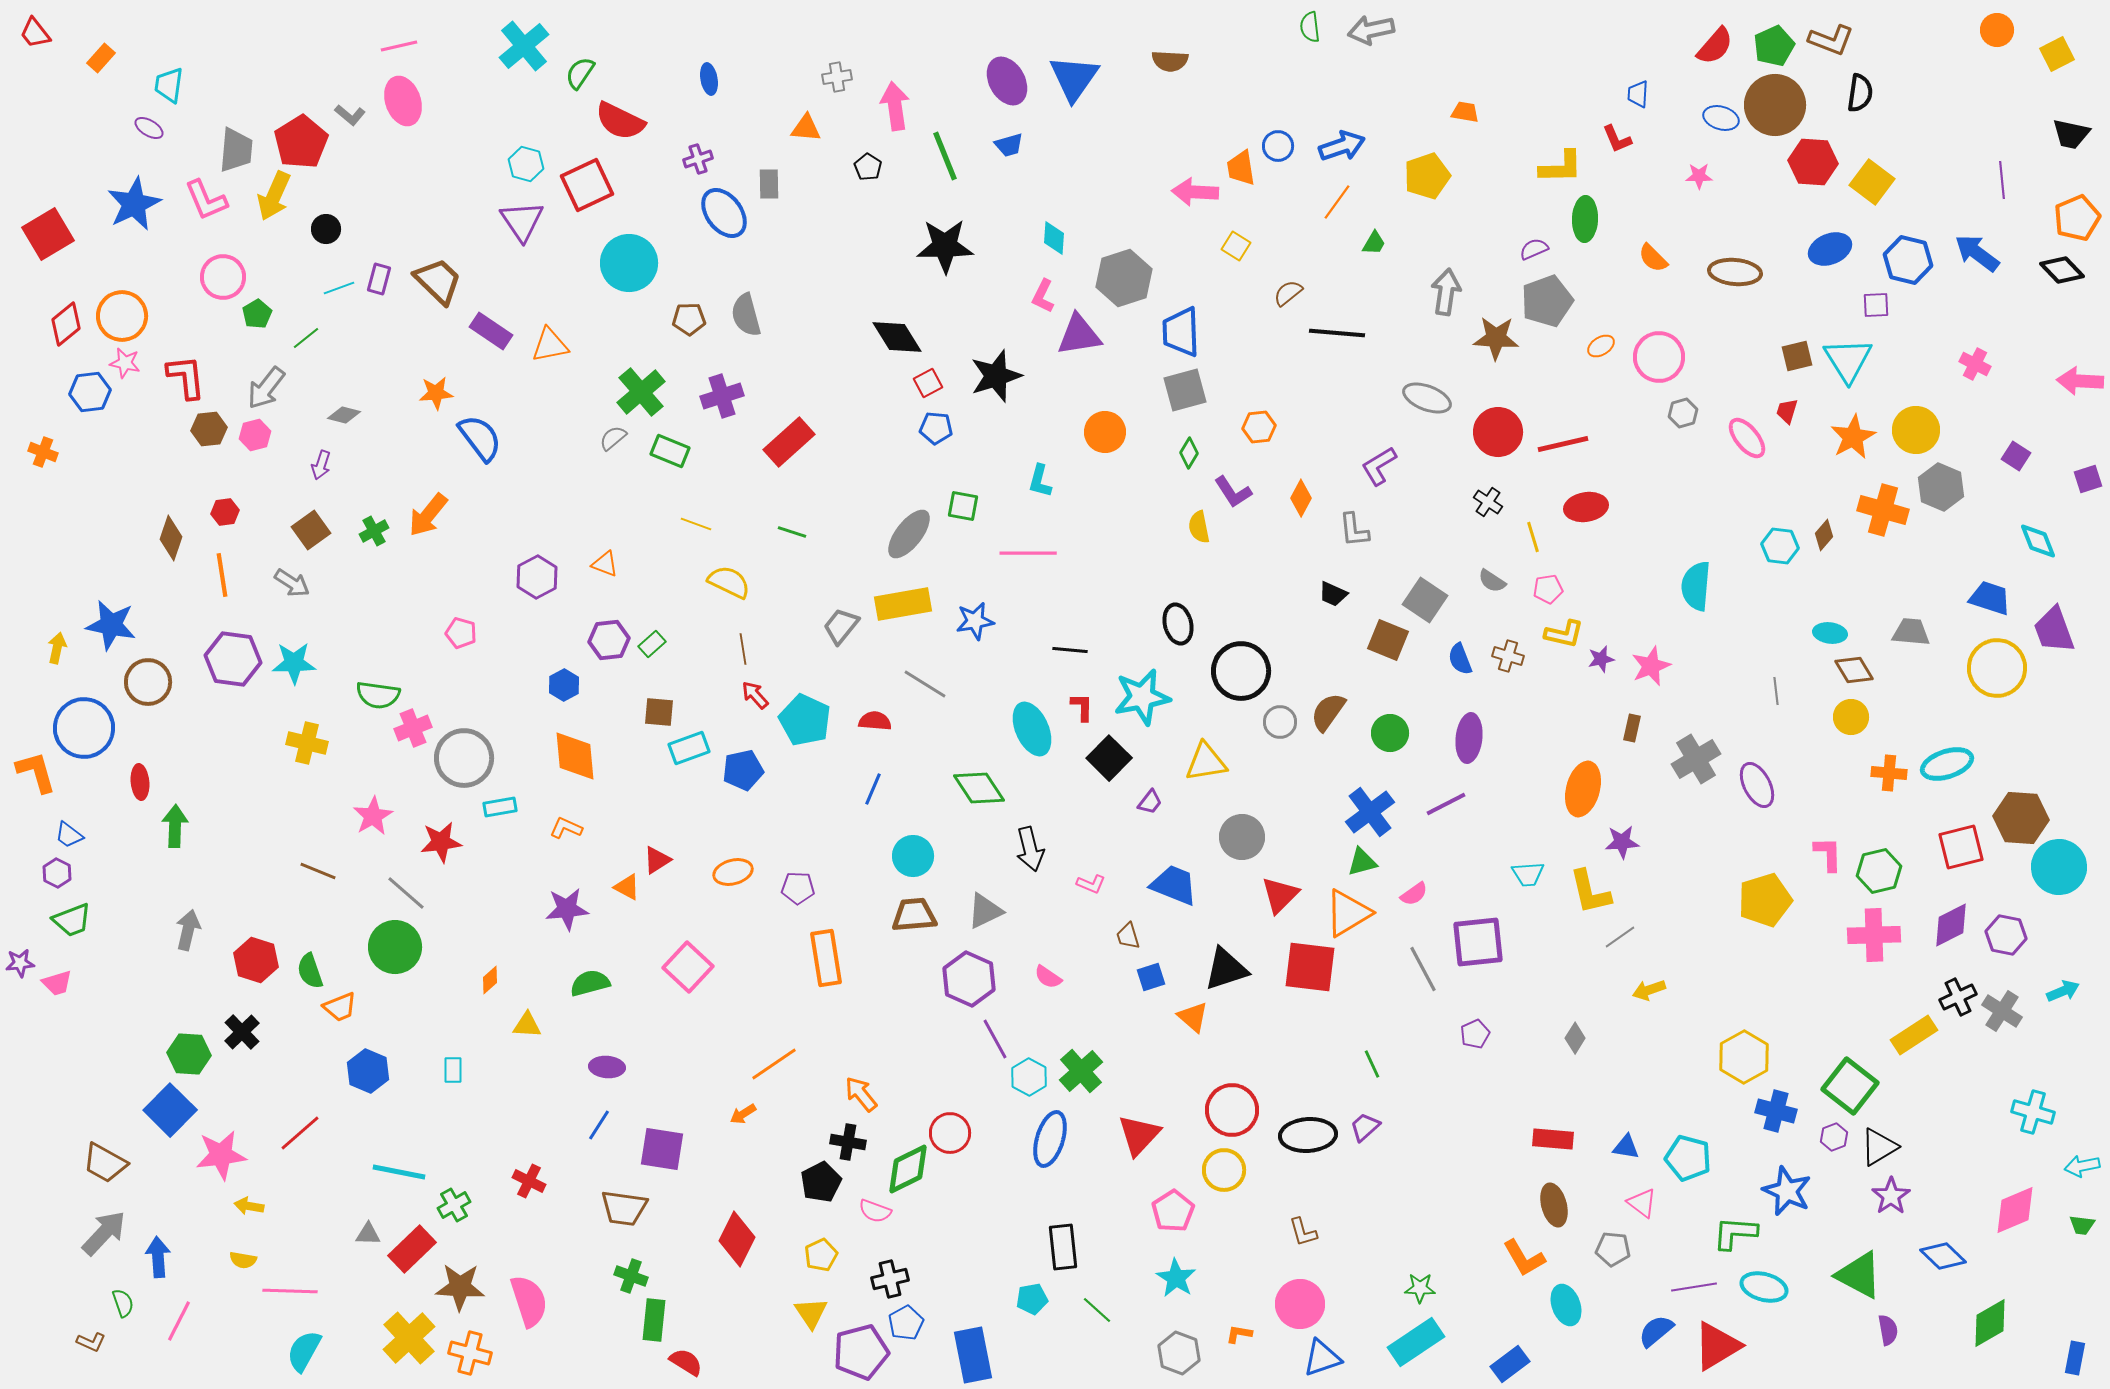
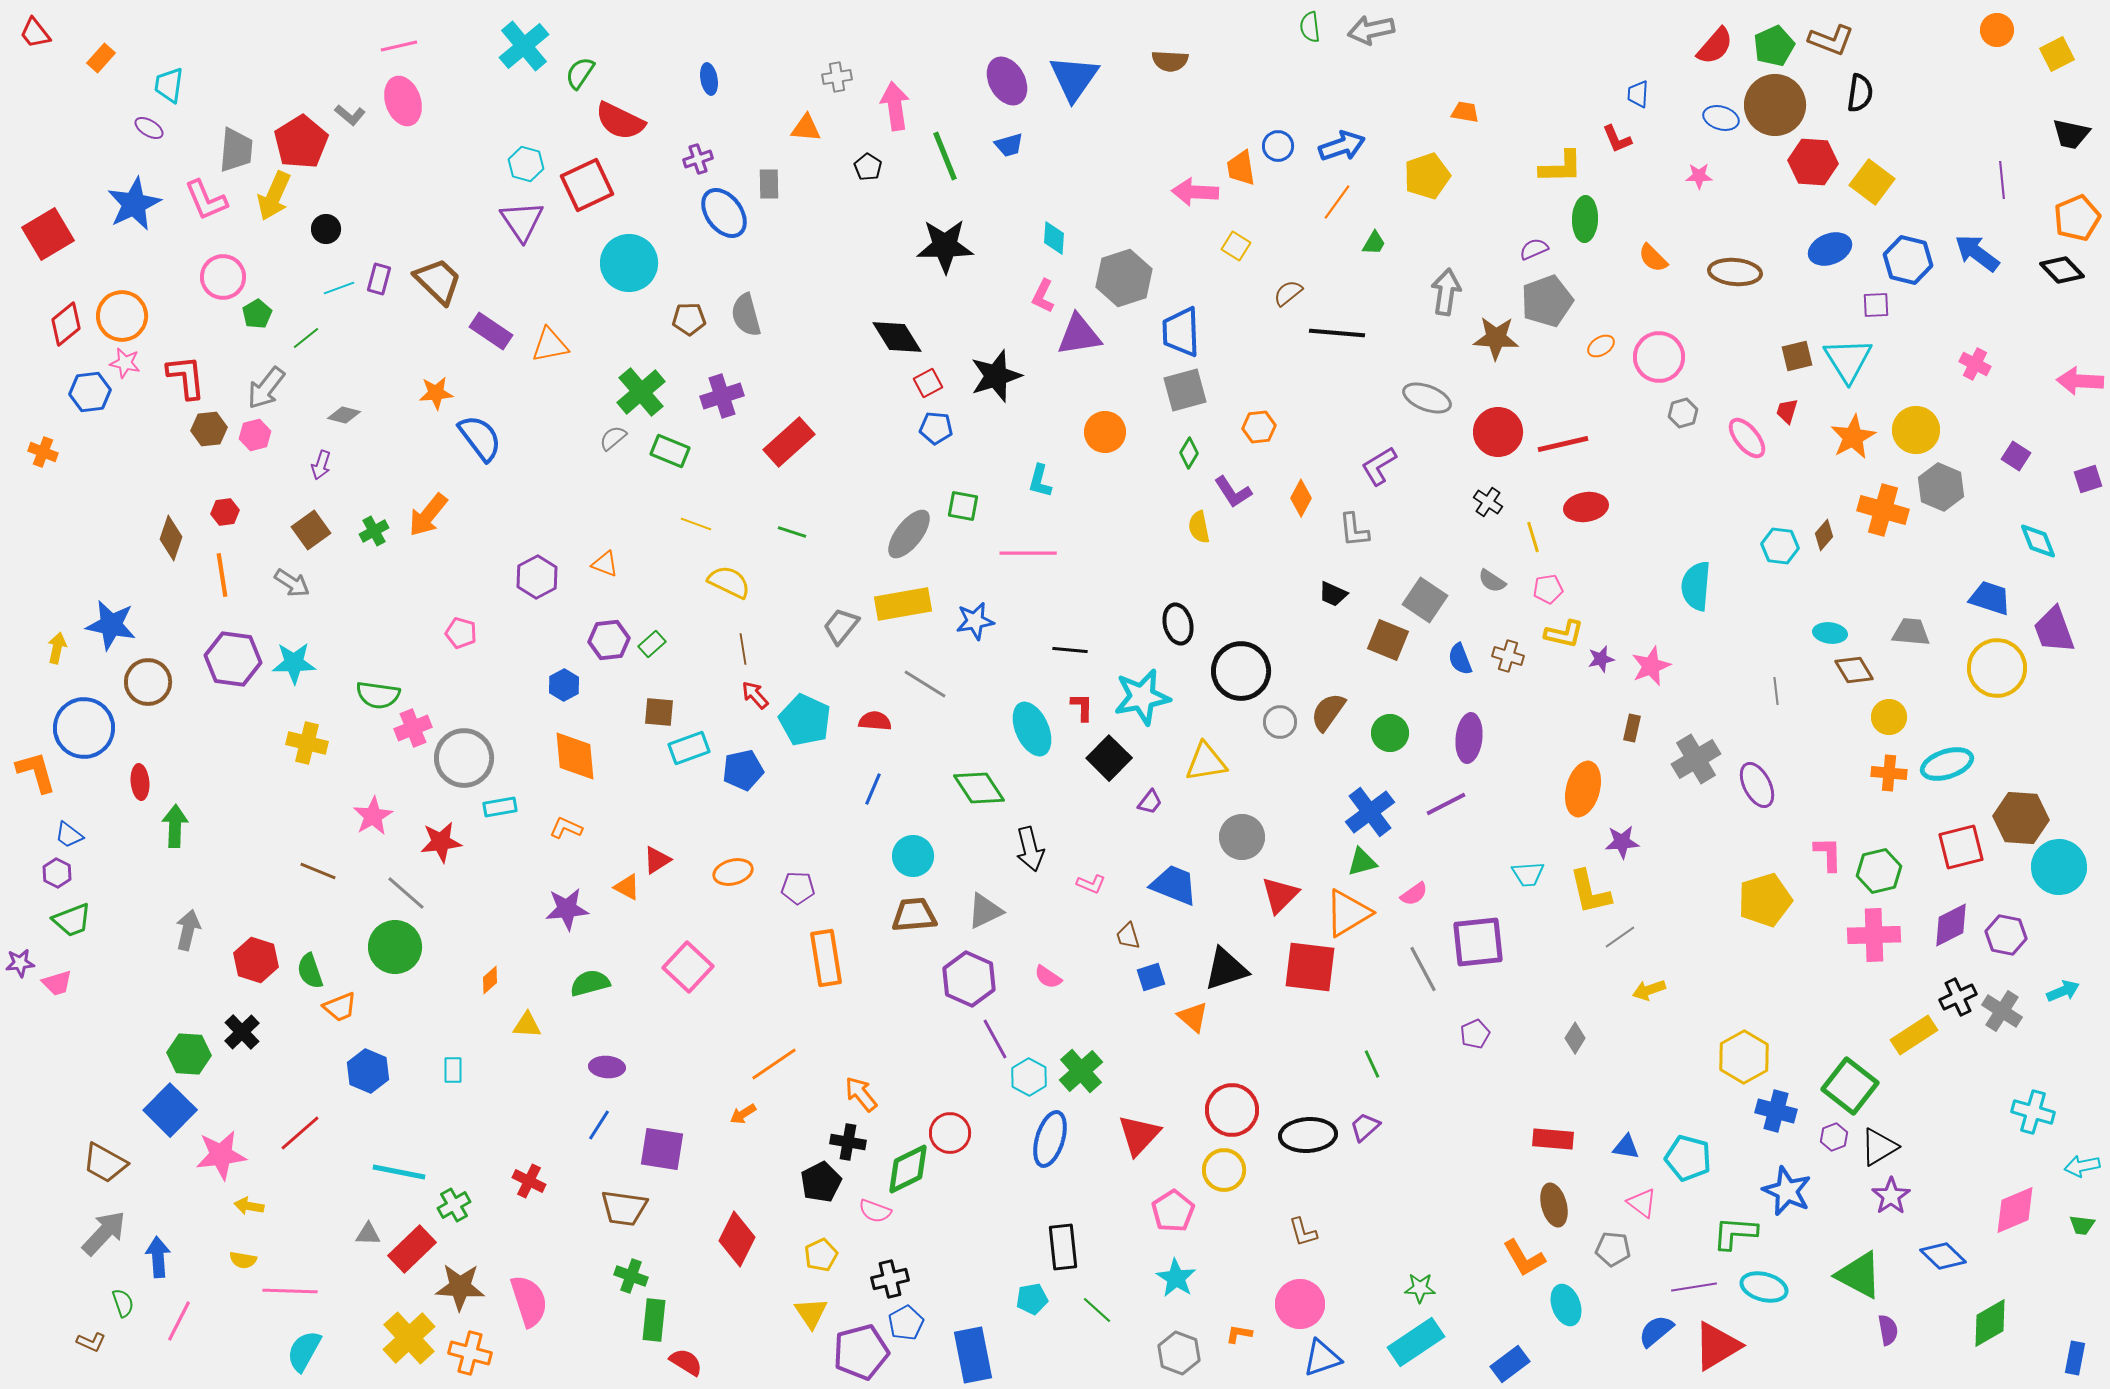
yellow circle at (1851, 717): moved 38 px right
